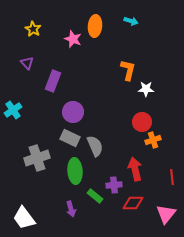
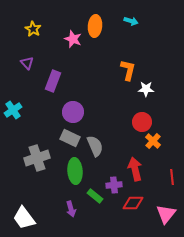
orange cross: moved 1 px down; rotated 28 degrees counterclockwise
